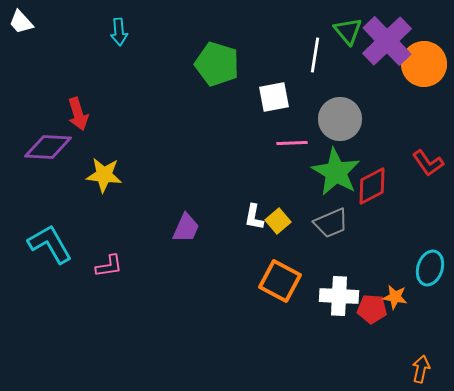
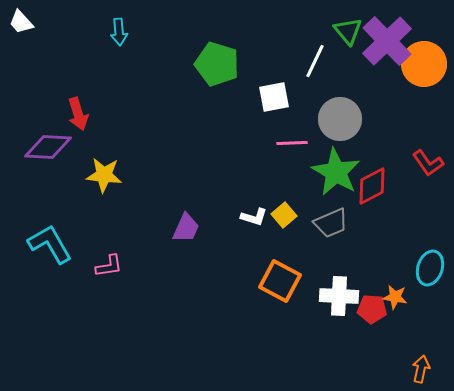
white line: moved 6 px down; rotated 16 degrees clockwise
white L-shape: rotated 84 degrees counterclockwise
yellow square: moved 6 px right, 6 px up
